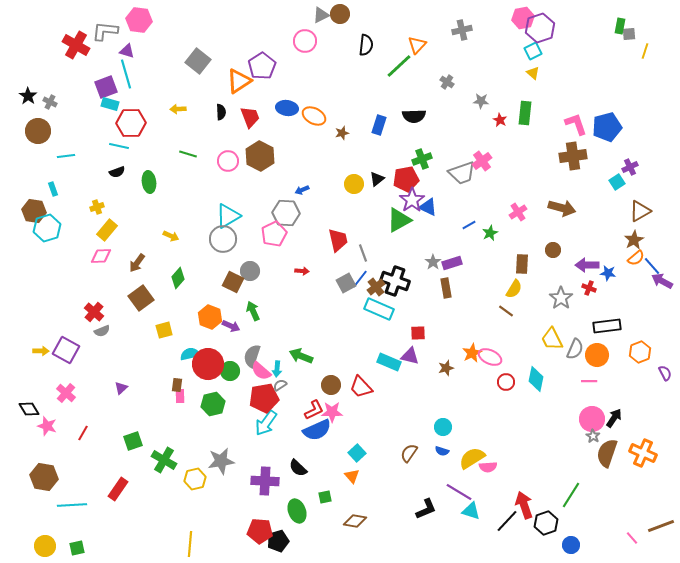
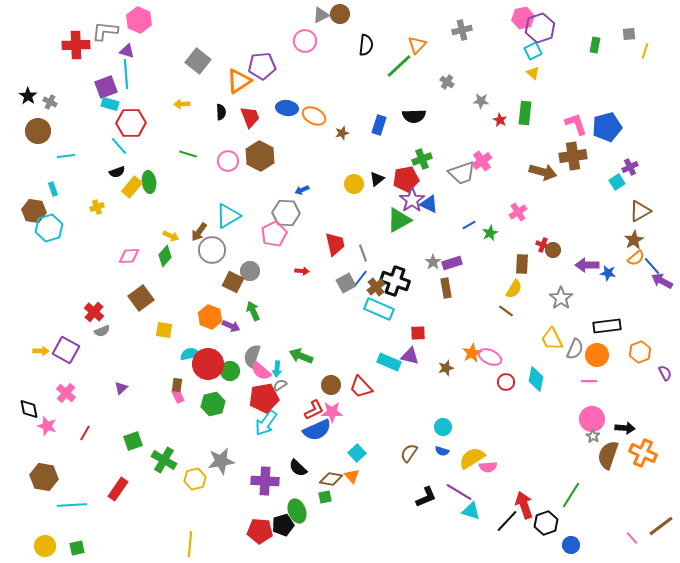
pink hexagon at (139, 20): rotated 15 degrees clockwise
green rectangle at (620, 26): moved 25 px left, 19 px down
red cross at (76, 45): rotated 32 degrees counterclockwise
purple pentagon at (262, 66): rotated 28 degrees clockwise
cyan line at (126, 74): rotated 12 degrees clockwise
yellow arrow at (178, 109): moved 4 px right, 5 px up
cyan line at (119, 146): rotated 36 degrees clockwise
blue triangle at (428, 207): moved 1 px right, 3 px up
brown arrow at (562, 208): moved 19 px left, 36 px up
cyan hexagon at (47, 228): moved 2 px right
yellow rectangle at (107, 230): moved 25 px right, 43 px up
gray circle at (223, 239): moved 11 px left, 11 px down
red trapezoid at (338, 240): moved 3 px left, 4 px down
pink diamond at (101, 256): moved 28 px right
brown arrow at (137, 263): moved 62 px right, 31 px up
green diamond at (178, 278): moved 13 px left, 22 px up
red cross at (589, 288): moved 46 px left, 43 px up
yellow square at (164, 330): rotated 24 degrees clockwise
pink rectangle at (180, 396): moved 2 px left; rotated 24 degrees counterclockwise
black diamond at (29, 409): rotated 20 degrees clockwise
black arrow at (614, 418): moved 11 px right, 10 px down; rotated 60 degrees clockwise
red line at (83, 433): moved 2 px right
brown semicircle at (607, 453): moved 1 px right, 2 px down
black L-shape at (426, 509): moved 12 px up
brown diamond at (355, 521): moved 24 px left, 42 px up
brown line at (661, 526): rotated 16 degrees counterclockwise
black pentagon at (278, 541): moved 5 px right, 16 px up
